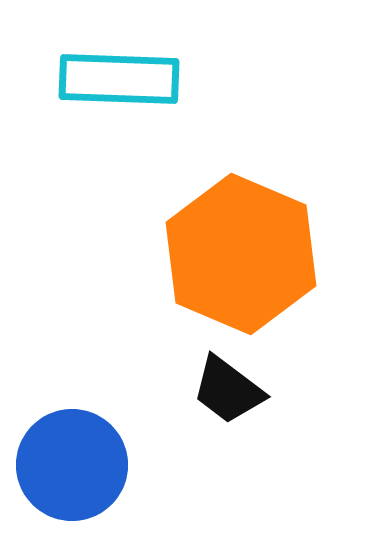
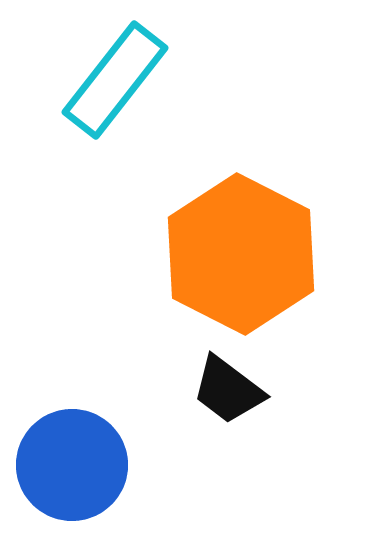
cyan rectangle: moved 4 px left, 1 px down; rotated 54 degrees counterclockwise
orange hexagon: rotated 4 degrees clockwise
